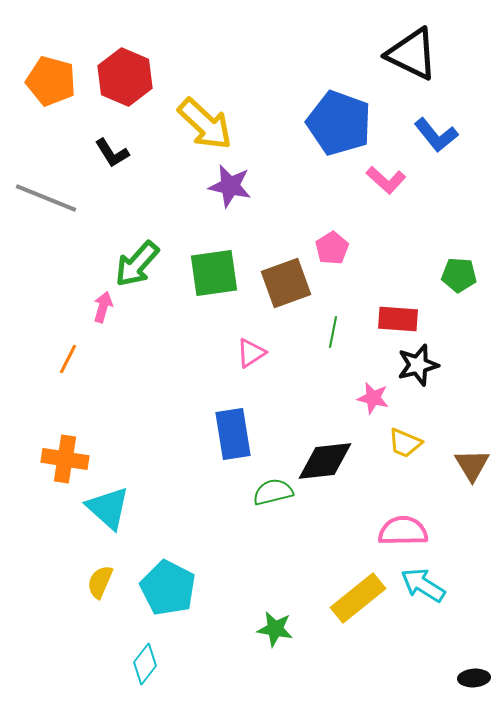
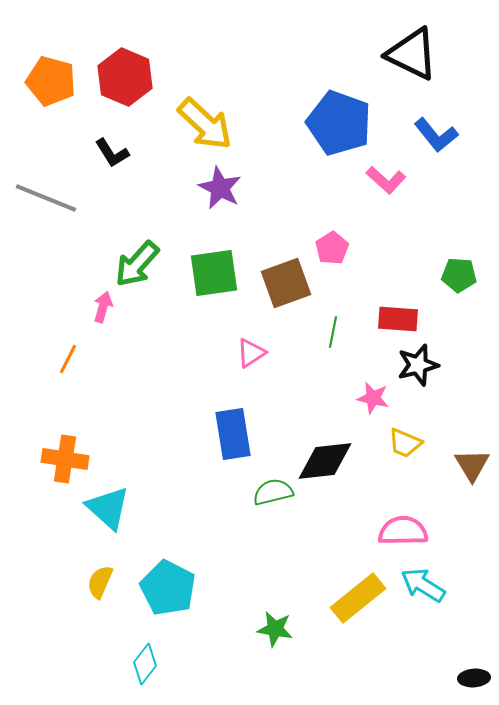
purple star: moved 10 px left, 2 px down; rotated 15 degrees clockwise
